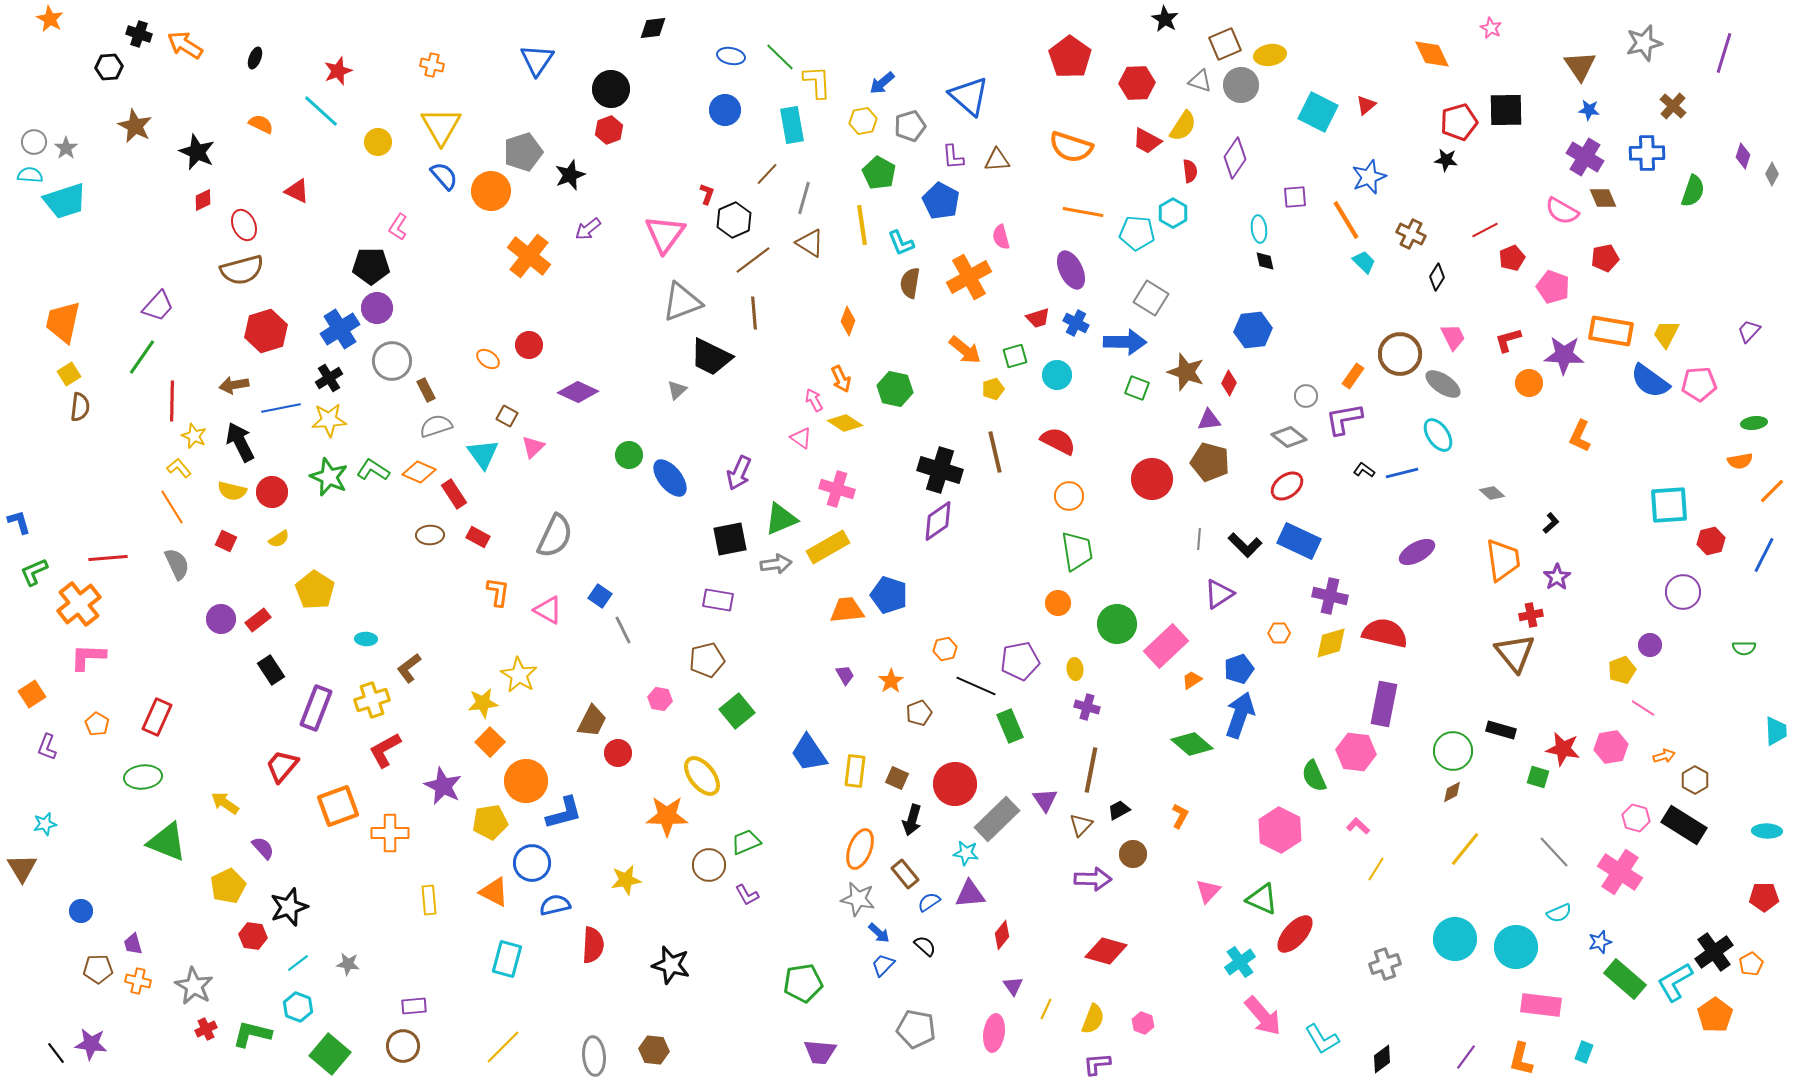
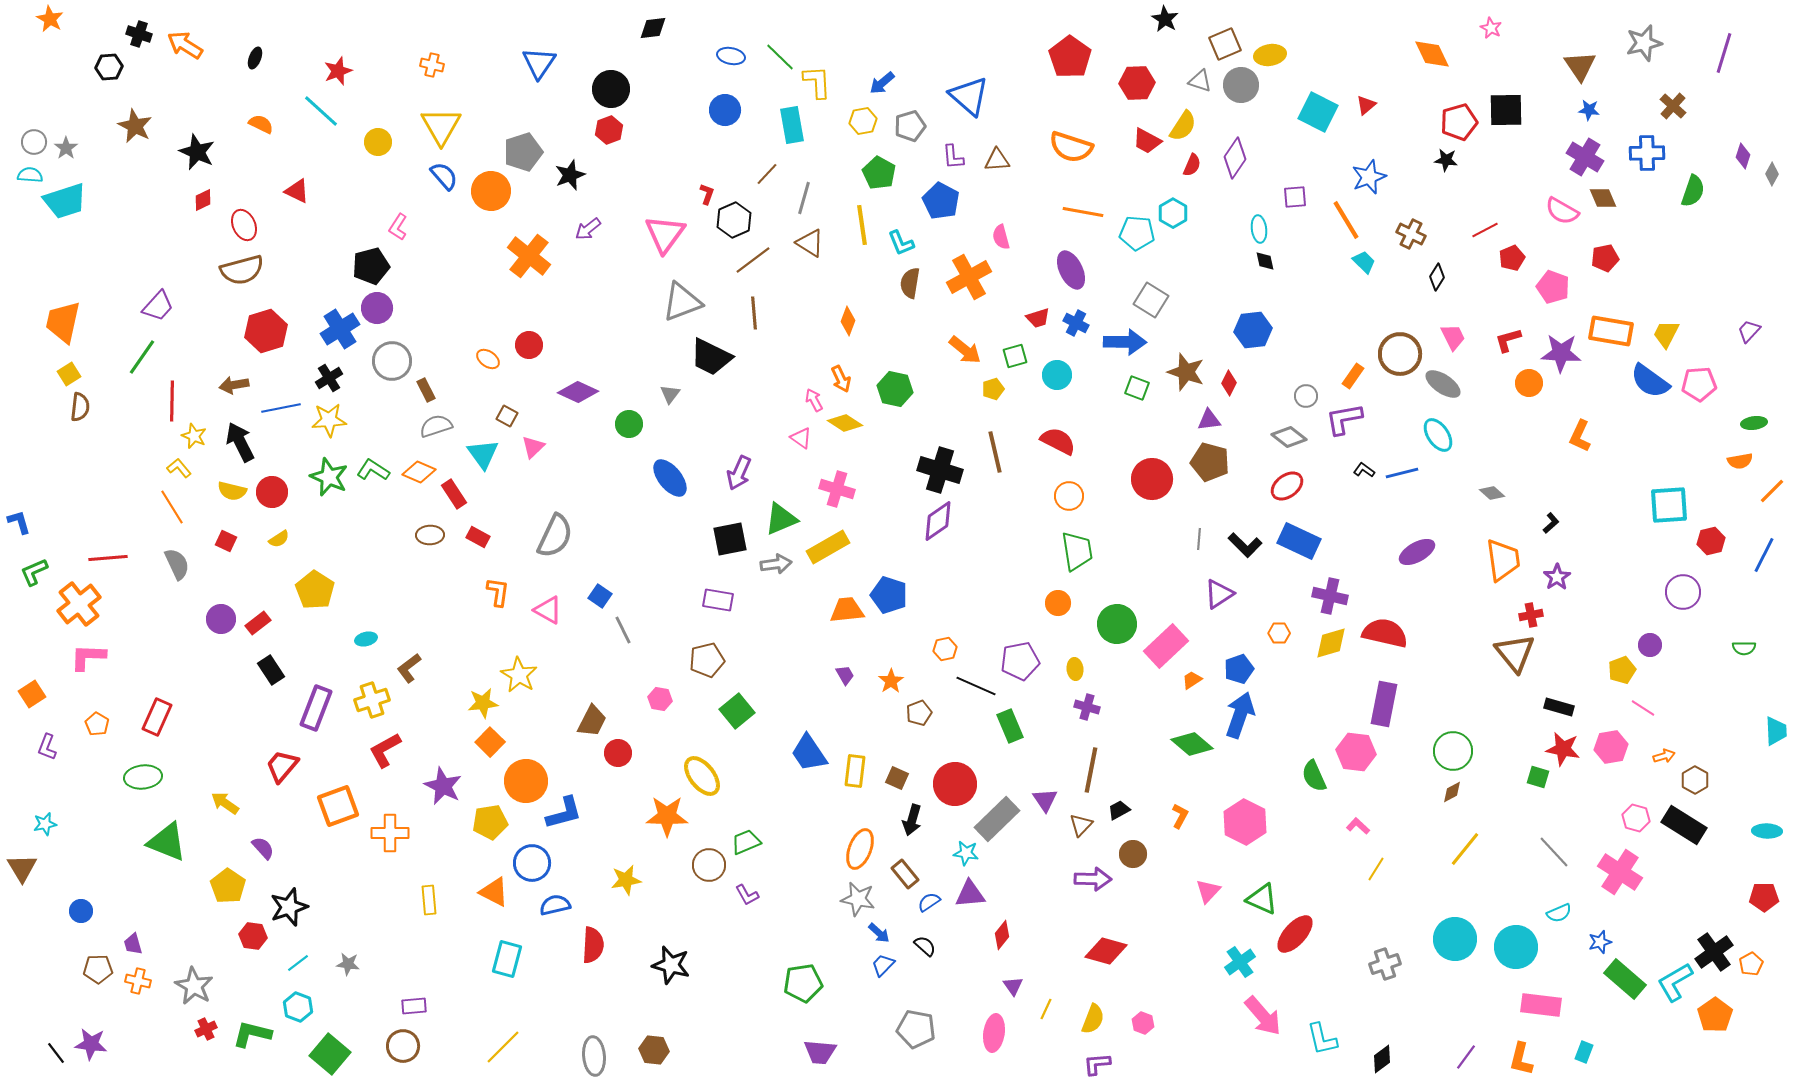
blue triangle at (537, 60): moved 2 px right, 3 px down
red semicircle at (1190, 171): moved 2 px right, 6 px up; rotated 30 degrees clockwise
black pentagon at (371, 266): rotated 15 degrees counterclockwise
gray square at (1151, 298): moved 2 px down
purple star at (1564, 355): moved 3 px left, 2 px up
gray triangle at (677, 390): moved 7 px left, 4 px down; rotated 10 degrees counterclockwise
green circle at (629, 455): moved 31 px up
red rectangle at (258, 620): moved 3 px down
cyan ellipse at (366, 639): rotated 15 degrees counterclockwise
black rectangle at (1501, 730): moved 58 px right, 23 px up
pink hexagon at (1280, 830): moved 35 px left, 8 px up
yellow pentagon at (228, 886): rotated 12 degrees counterclockwise
cyan L-shape at (1322, 1039): rotated 18 degrees clockwise
